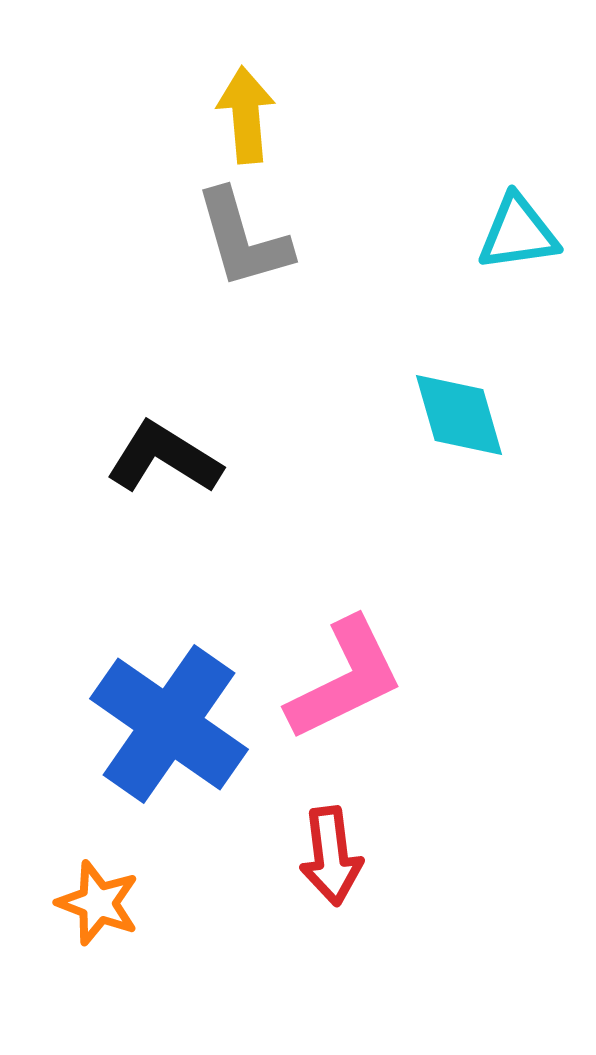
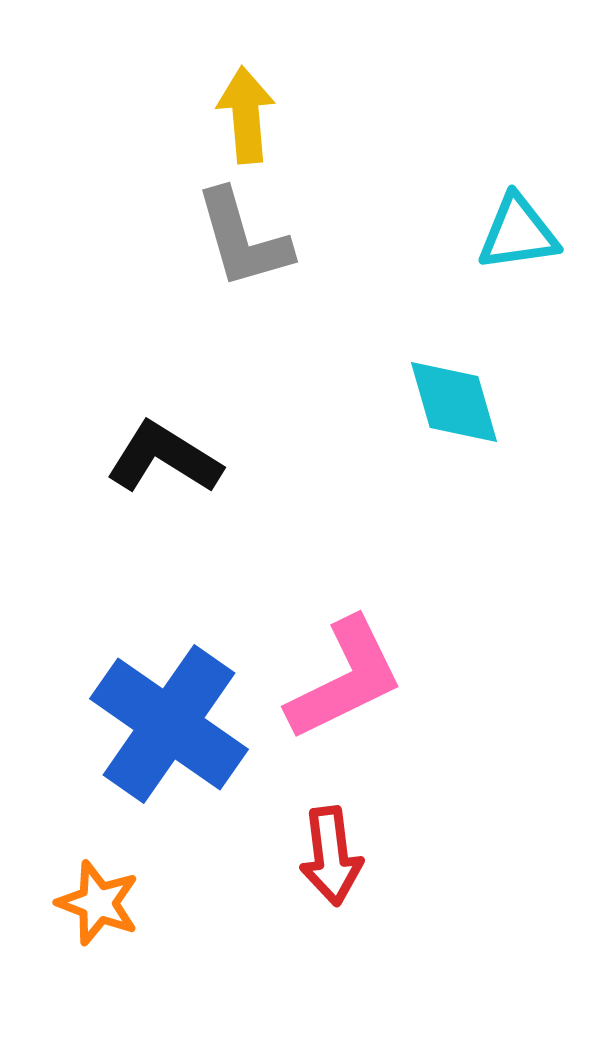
cyan diamond: moved 5 px left, 13 px up
